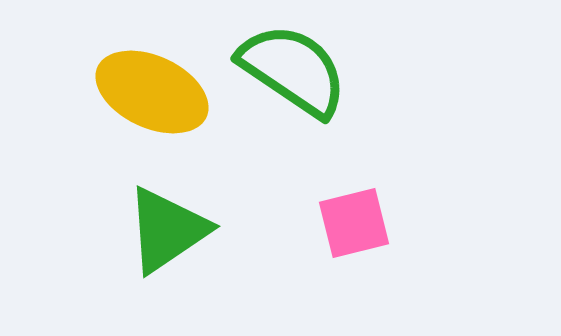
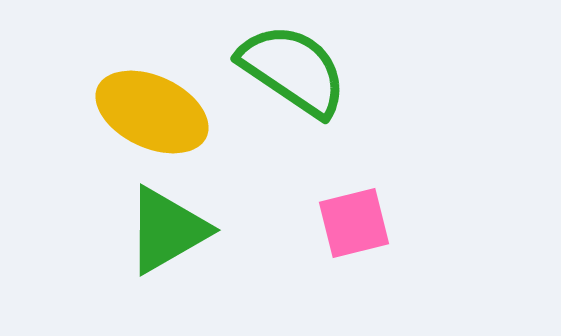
yellow ellipse: moved 20 px down
green triangle: rotated 4 degrees clockwise
